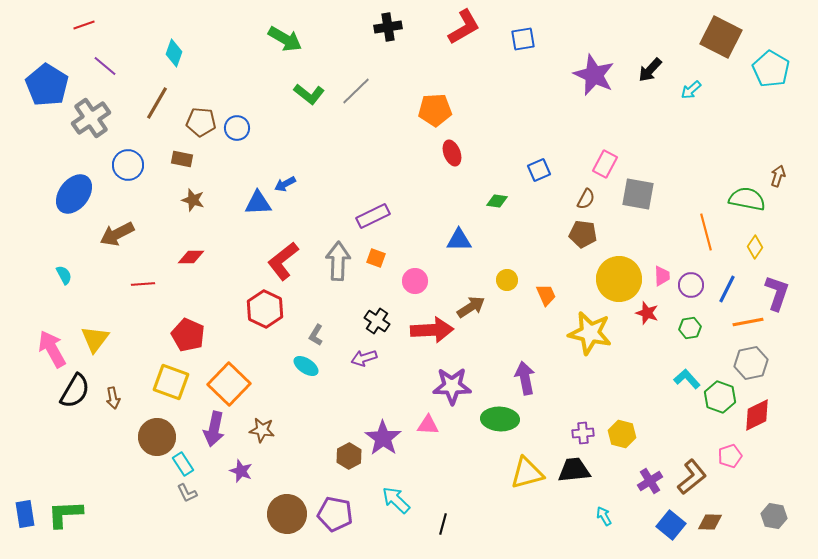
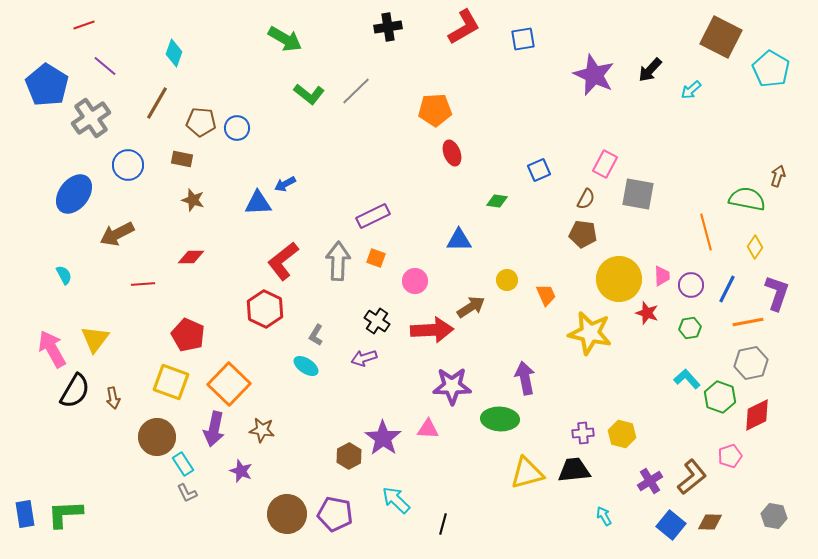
pink triangle at (428, 425): moved 4 px down
